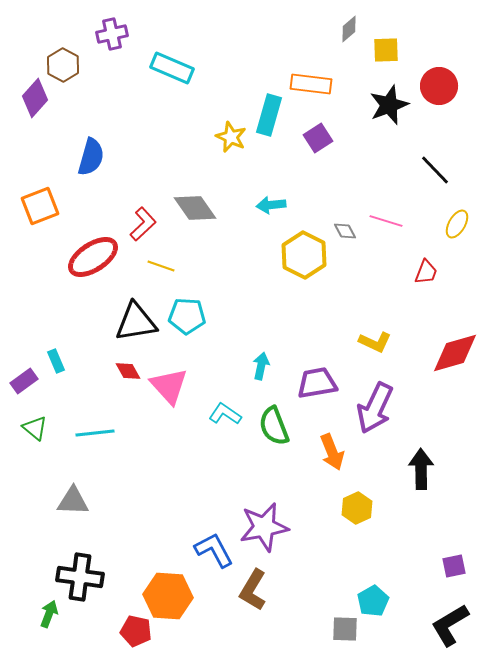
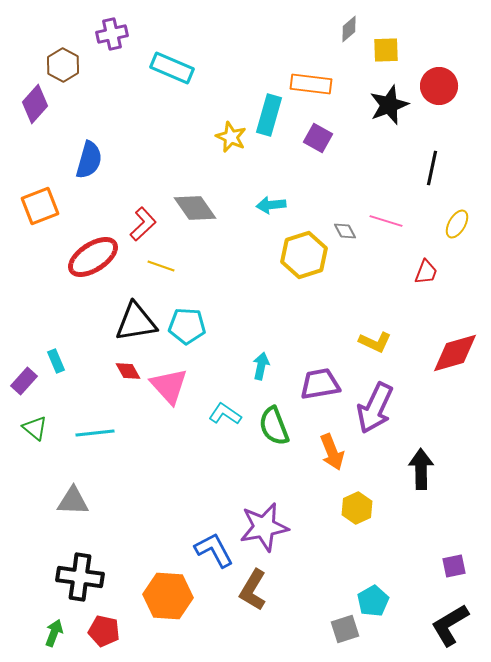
purple diamond at (35, 98): moved 6 px down
purple square at (318, 138): rotated 28 degrees counterclockwise
blue semicircle at (91, 157): moved 2 px left, 3 px down
black line at (435, 170): moved 3 px left, 2 px up; rotated 56 degrees clockwise
yellow hexagon at (304, 255): rotated 15 degrees clockwise
cyan pentagon at (187, 316): moved 10 px down
purple rectangle at (24, 381): rotated 12 degrees counterclockwise
purple trapezoid at (317, 383): moved 3 px right, 1 px down
green arrow at (49, 614): moved 5 px right, 19 px down
gray square at (345, 629): rotated 20 degrees counterclockwise
red pentagon at (136, 631): moved 32 px left
